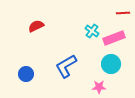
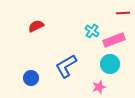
pink rectangle: moved 2 px down
cyan circle: moved 1 px left
blue circle: moved 5 px right, 4 px down
pink star: rotated 16 degrees counterclockwise
